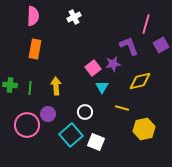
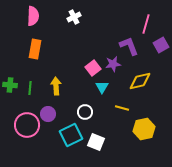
cyan square: rotated 15 degrees clockwise
